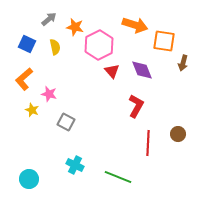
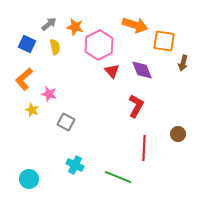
gray arrow: moved 5 px down
red line: moved 4 px left, 5 px down
